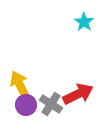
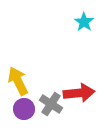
yellow arrow: moved 2 px left, 4 px up
red arrow: moved 1 px right, 1 px up; rotated 20 degrees clockwise
purple circle: moved 2 px left, 4 px down
